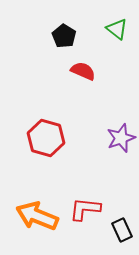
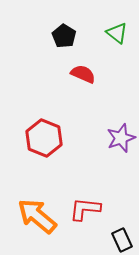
green triangle: moved 4 px down
red semicircle: moved 3 px down
red hexagon: moved 2 px left; rotated 6 degrees clockwise
orange arrow: rotated 18 degrees clockwise
black rectangle: moved 10 px down
